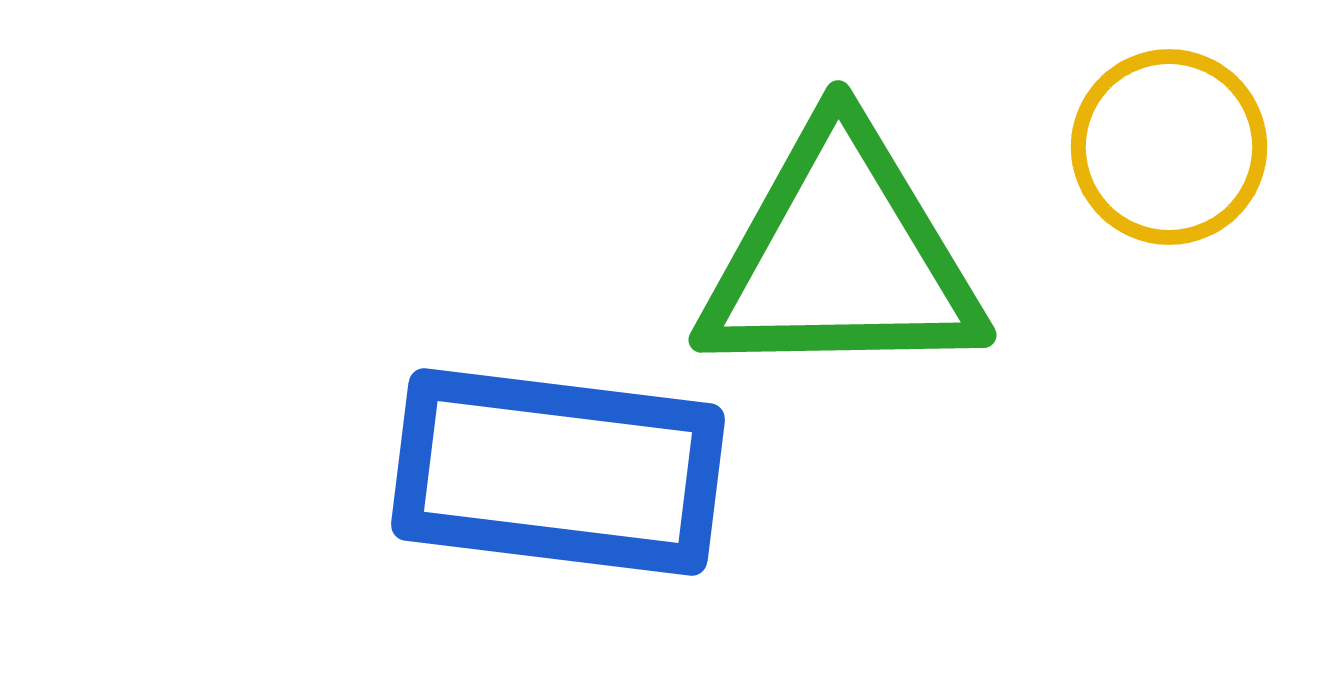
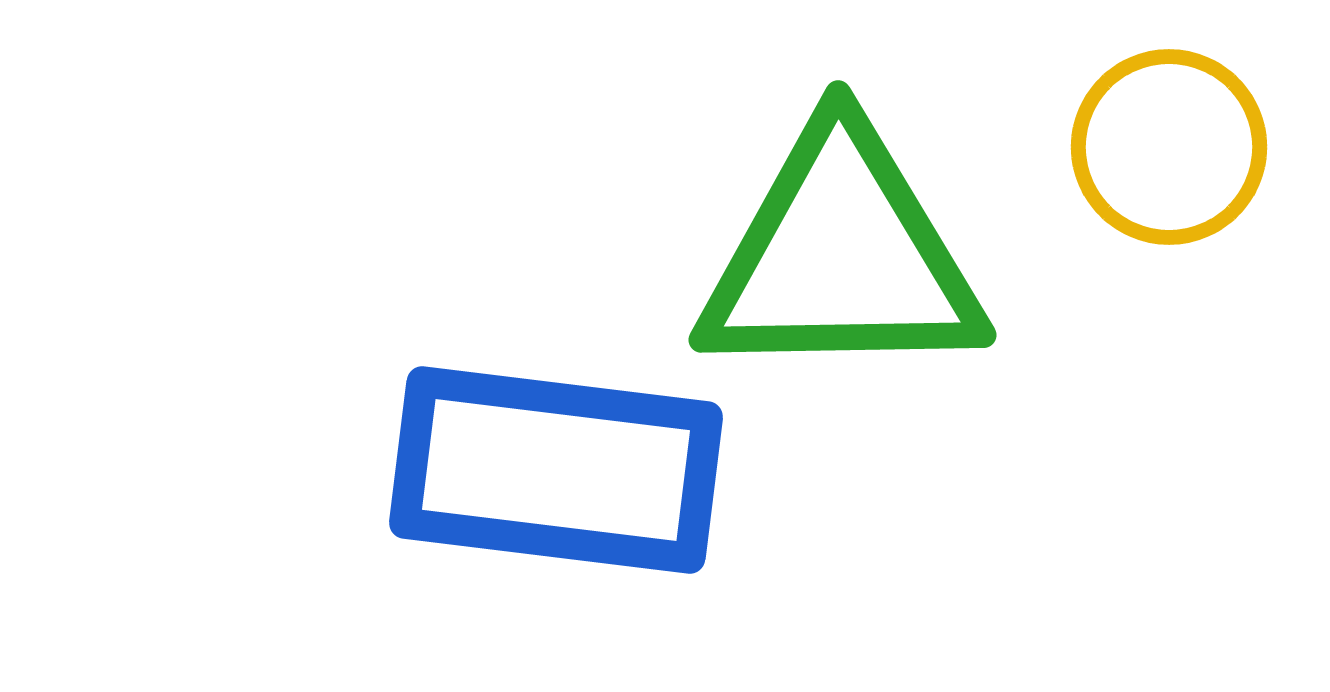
blue rectangle: moved 2 px left, 2 px up
